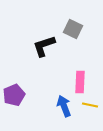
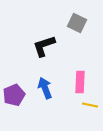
gray square: moved 4 px right, 6 px up
blue arrow: moved 19 px left, 18 px up
